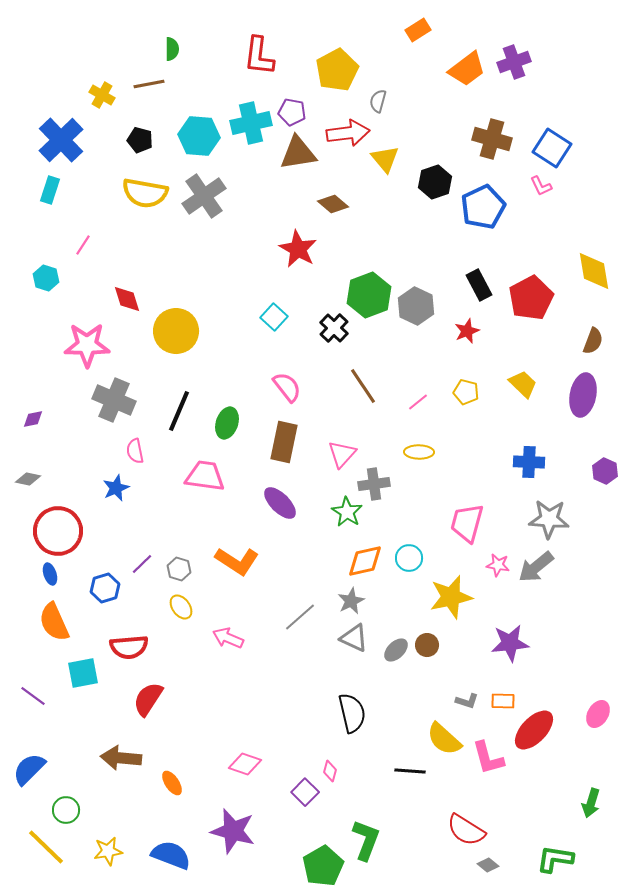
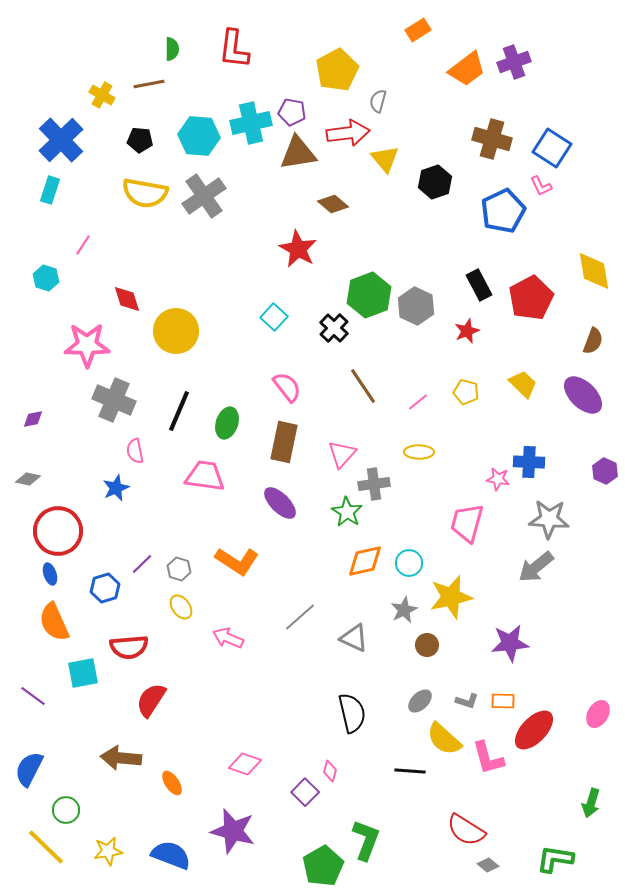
red L-shape at (259, 56): moved 25 px left, 7 px up
black pentagon at (140, 140): rotated 10 degrees counterclockwise
blue pentagon at (483, 207): moved 20 px right, 4 px down
purple ellipse at (583, 395): rotated 57 degrees counterclockwise
cyan circle at (409, 558): moved 5 px down
pink star at (498, 565): moved 86 px up
gray star at (351, 601): moved 53 px right, 9 px down
gray ellipse at (396, 650): moved 24 px right, 51 px down
red semicircle at (148, 699): moved 3 px right, 1 px down
blue semicircle at (29, 769): rotated 18 degrees counterclockwise
